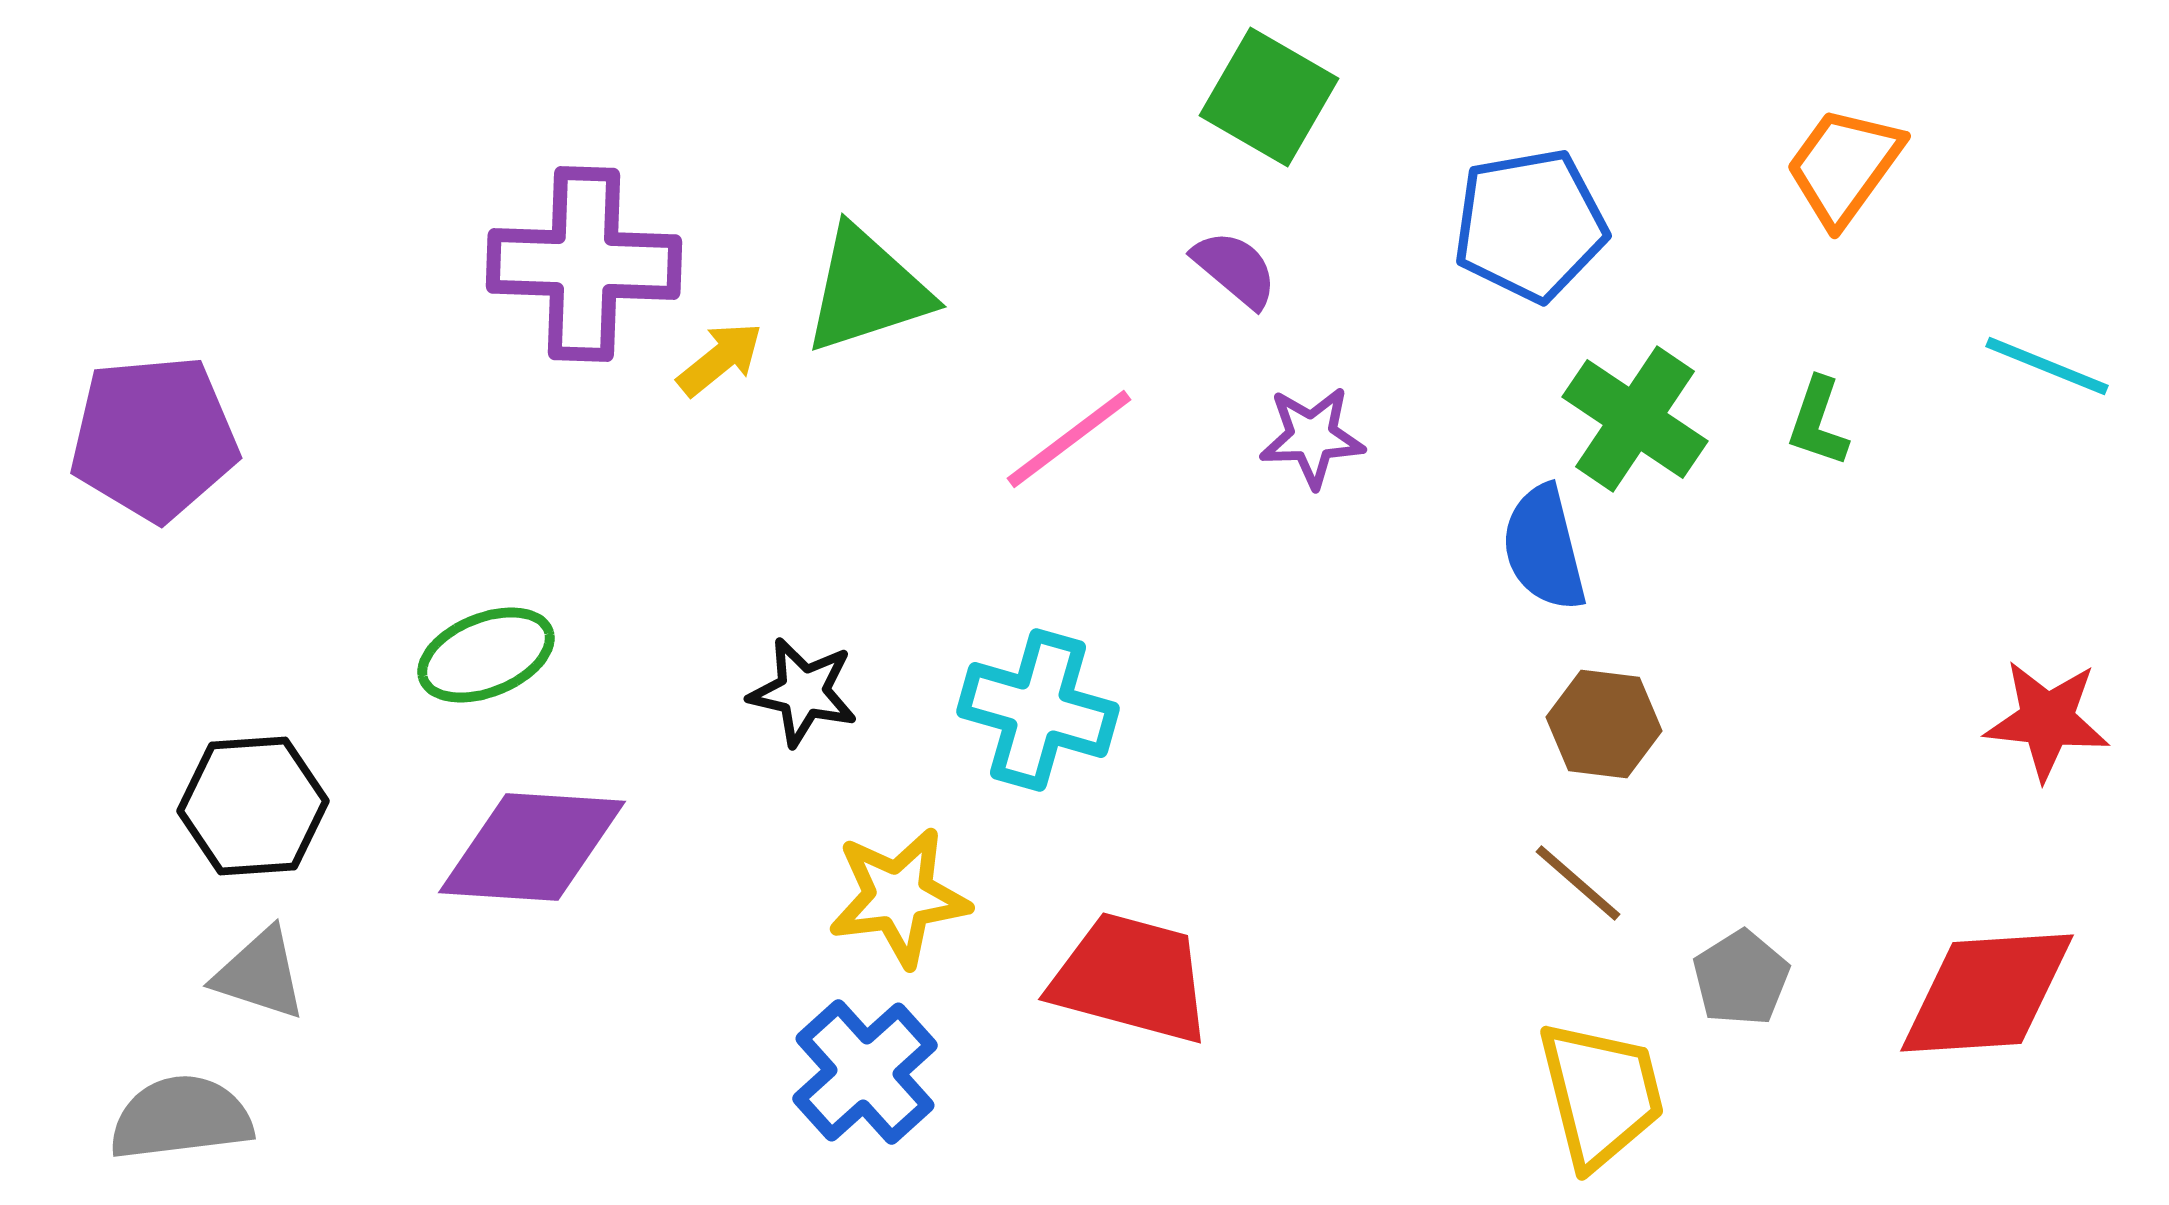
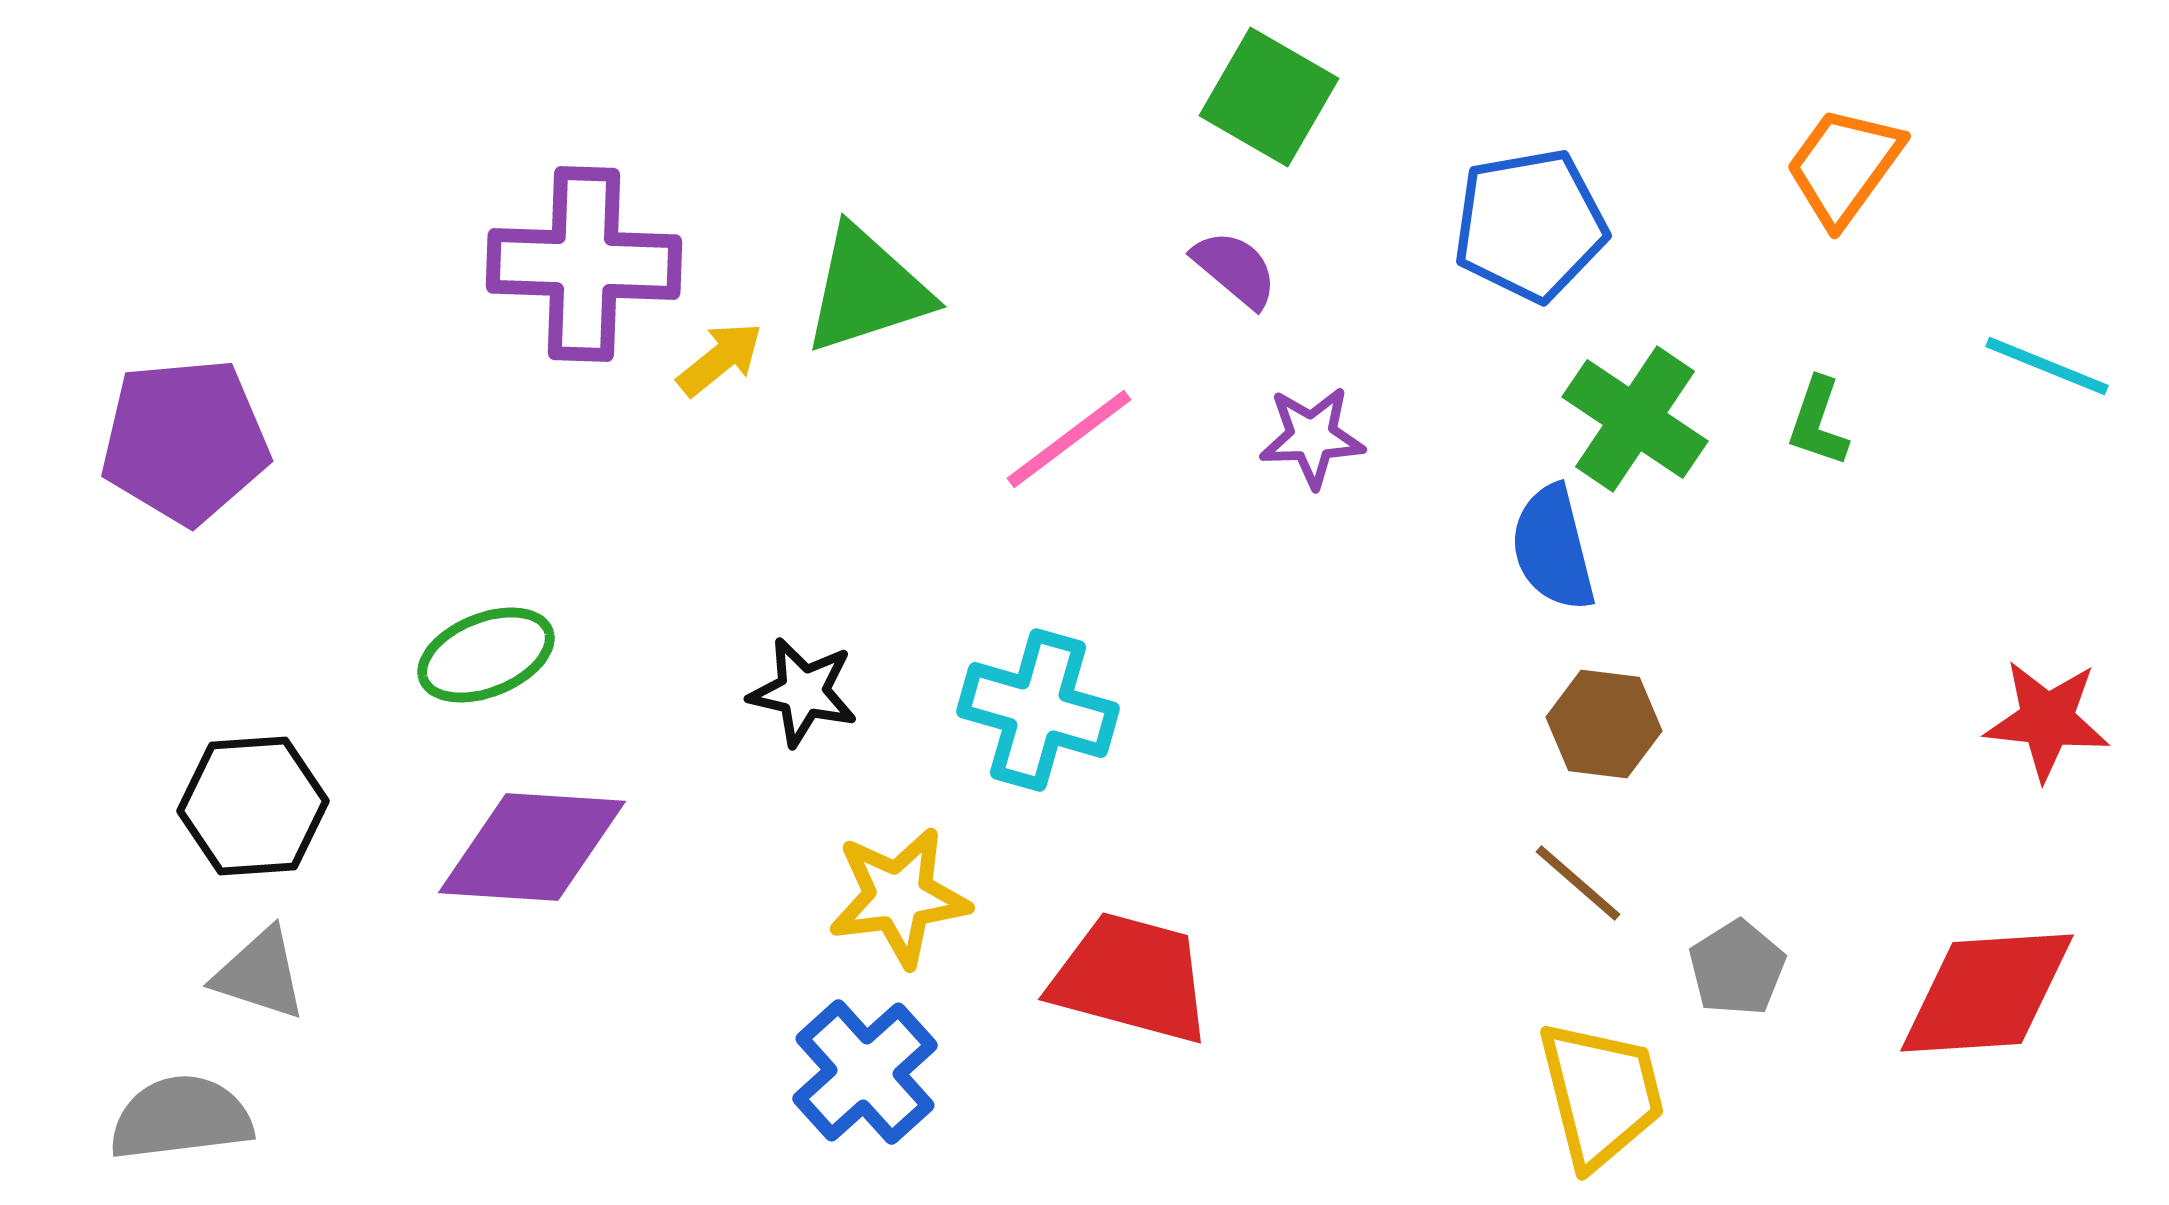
purple pentagon: moved 31 px right, 3 px down
blue semicircle: moved 9 px right
gray pentagon: moved 4 px left, 10 px up
